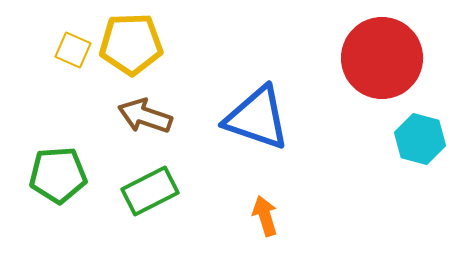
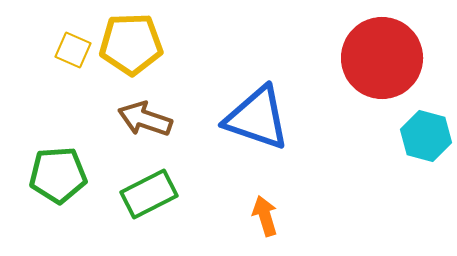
brown arrow: moved 3 px down
cyan hexagon: moved 6 px right, 3 px up
green rectangle: moved 1 px left, 3 px down
